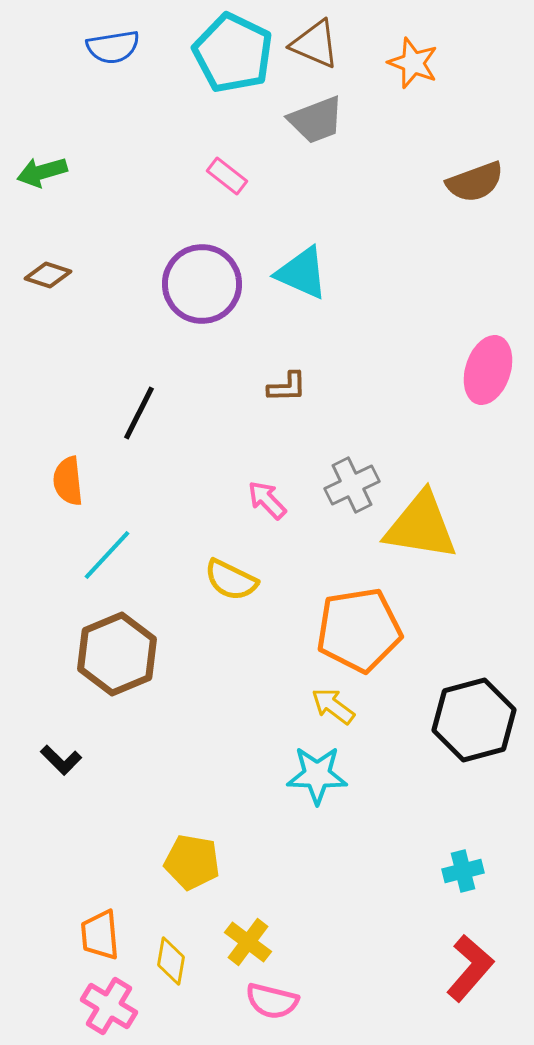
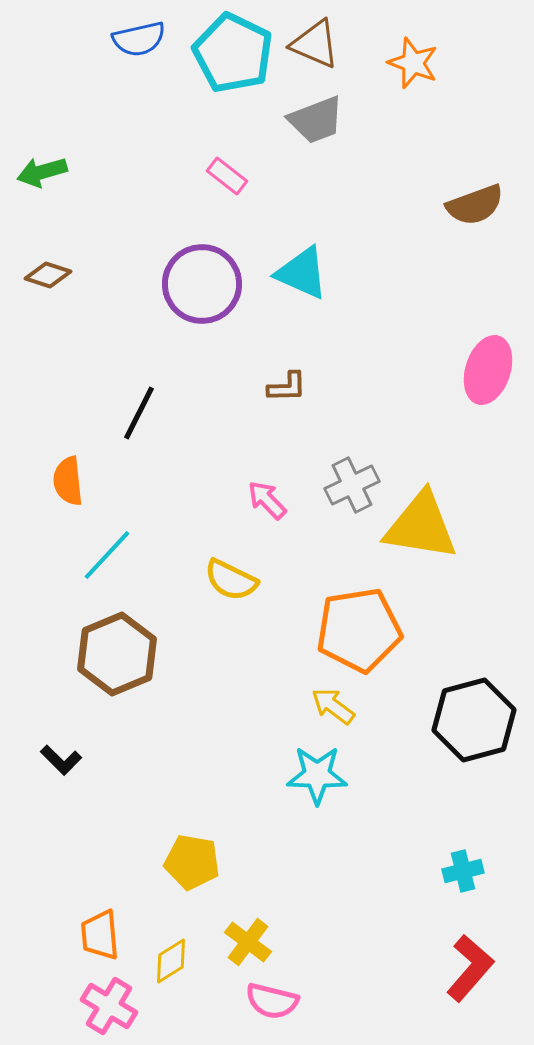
blue semicircle: moved 26 px right, 8 px up; rotated 4 degrees counterclockwise
brown semicircle: moved 23 px down
yellow diamond: rotated 48 degrees clockwise
